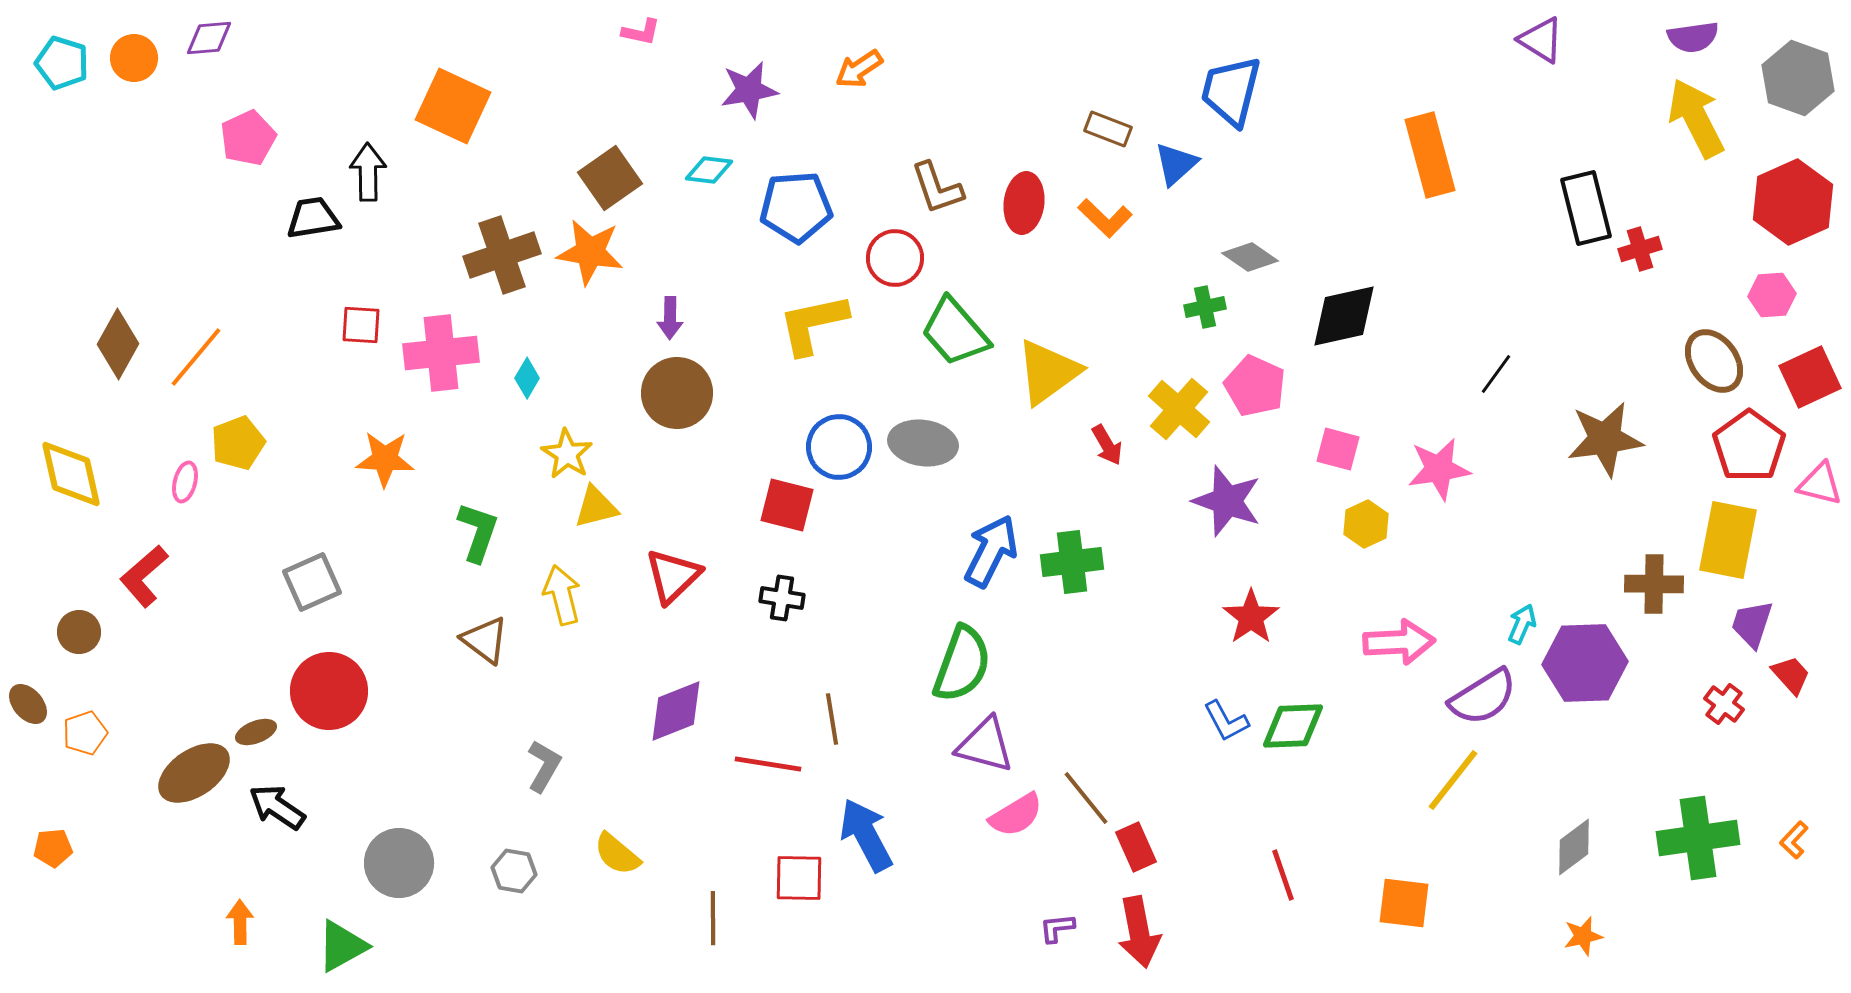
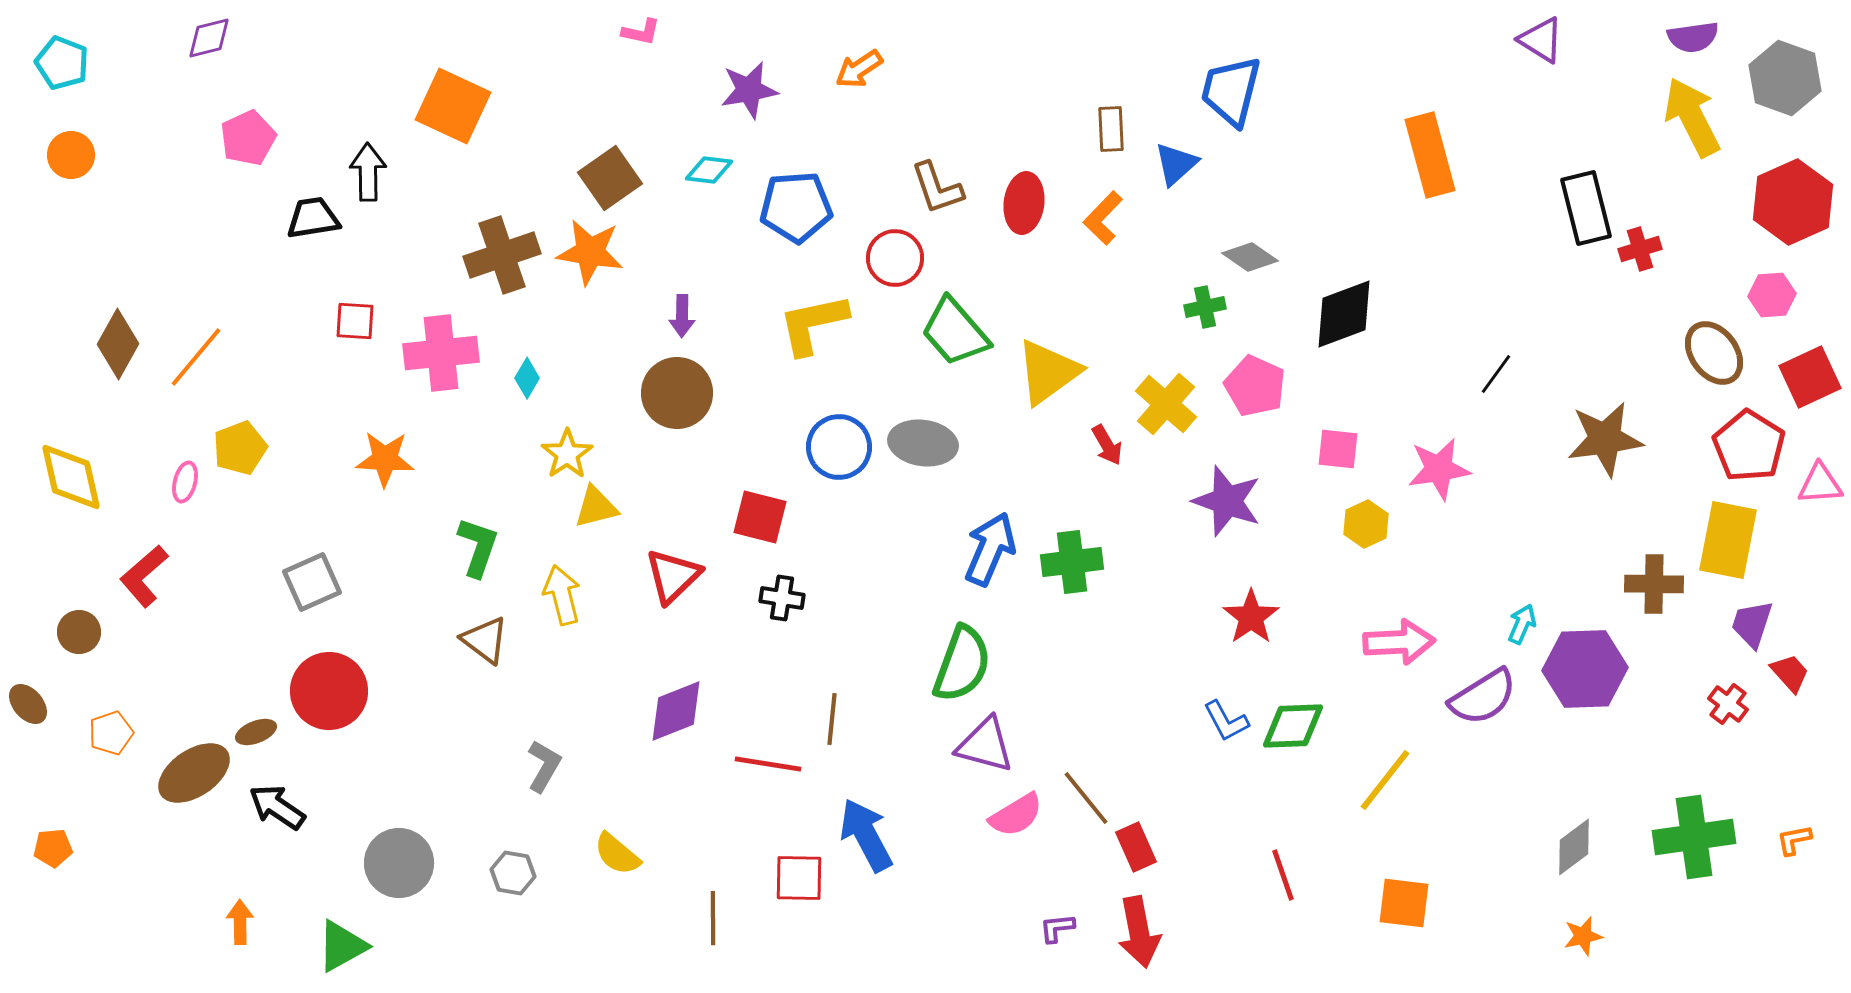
purple diamond at (209, 38): rotated 9 degrees counterclockwise
orange circle at (134, 58): moved 63 px left, 97 px down
cyan pentagon at (62, 63): rotated 4 degrees clockwise
gray hexagon at (1798, 78): moved 13 px left
yellow arrow at (1696, 118): moved 4 px left, 1 px up
brown rectangle at (1108, 129): moved 3 px right; rotated 66 degrees clockwise
orange L-shape at (1105, 218): moved 2 px left; rotated 90 degrees clockwise
black diamond at (1344, 316): moved 2 px up; rotated 8 degrees counterclockwise
purple arrow at (670, 318): moved 12 px right, 2 px up
red square at (361, 325): moved 6 px left, 4 px up
brown ellipse at (1714, 361): moved 8 px up
yellow cross at (1179, 409): moved 13 px left, 5 px up
yellow pentagon at (238, 443): moved 2 px right, 5 px down
red pentagon at (1749, 446): rotated 4 degrees counterclockwise
pink square at (1338, 449): rotated 9 degrees counterclockwise
yellow star at (567, 454): rotated 6 degrees clockwise
yellow diamond at (71, 474): moved 3 px down
pink triangle at (1820, 484): rotated 18 degrees counterclockwise
red square at (787, 505): moved 27 px left, 12 px down
green L-shape at (478, 532): moved 15 px down
blue arrow at (991, 551): moved 1 px left, 2 px up; rotated 4 degrees counterclockwise
purple hexagon at (1585, 663): moved 6 px down
red trapezoid at (1791, 675): moved 1 px left, 2 px up
red cross at (1724, 704): moved 4 px right
brown line at (832, 719): rotated 15 degrees clockwise
orange pentagon at (85, 733): moved 26 px right
yellow line at (1453, 780): moved 68 px left
green cross at (1698, 838): moved 4 px left, 1 px up
orange L-shape at (1794, 840): rotated 36 degrees clockwise
gray hexagon at (514, 871): moved 1 px left, 2 px down
